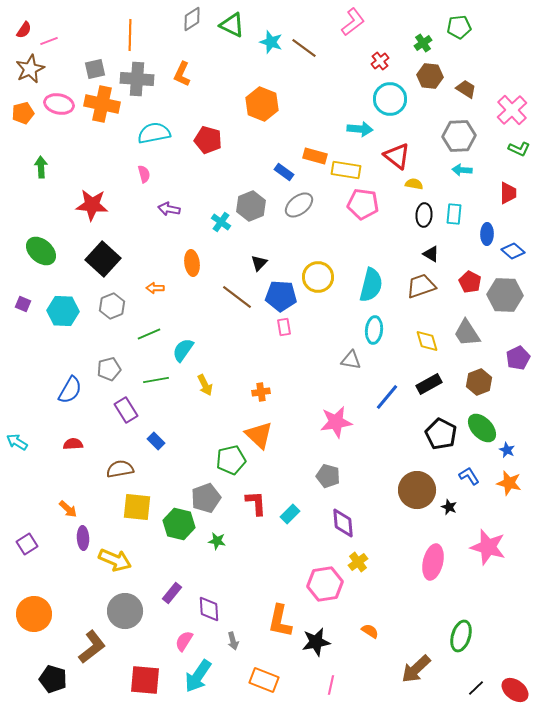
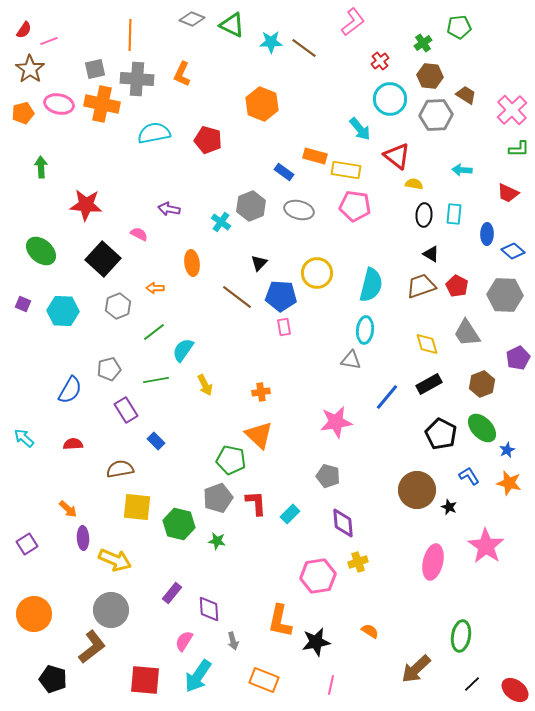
gray diamond at (192, 19): rotated 55 degrees clockwise
cyan star at (271, 42): rotated 20 degrees counterclockwise
brown star at (30, 69): rotated 12 degrees counterclockwise
brown trapezoid at (466, 89): moved 6 px down
cyan arrow at (360, 129): rotated 45 degrees clockwise
gray hexagon at (459, 136): moved 23 px left, 21 px up
green L-shape at (519, 149): rotated 25 degrees counterclockwise
pink semicircle at (144, 174): moved 5 px left, 60 px down; rotated 48 degrees counterclockwise
red trapezoid at (508, 193): rotated 115 degrees clockwise
pink pentagon at (363, 204): moved 8 px left, 2 px down
red star at (92, 205): moved 6 px left
gray ellipse at (299, 205): moved 5 px down; rotated 52 degrees clockwise
yellow circle at (318, 277): moved 1 px left, 4 px up
red pentagon at (470, 282): moved 13 px left, 4 px down
gray hexagon at (112, 306): moved 6 px right
cyan ellipse at (374, 330): moved 9 px left
green line at (149, 334): moved 5 px right, 2 px up; rotated 15 degrees counterclockwise
yellow diamond at (427, 341): moved 3 px down
brown hexagon at (479, 382): moved 3 px right, 2 px down
cyan arrow at (17, 442): moved 7 px right, 4 px up; rotated 10 degrees clockwise
blue star at (507, 450): rotated 21 degrees clockwise
green pentagon at (231, 460): rotated 24 degrees clockwise
gray pentagon at (206, 498): moved 12 px right
pink star at (488, 547): moved 2 px left, 1 px up; rotated 18 degrees clockwise
yellow cross at (358, 562): rotated 18 degrees clockwise
pink hexagon at (325, 584): moved 7 px left, 8 px up
gray circle at (125, 611): moved 14 px left, 1 px up
green ellipse at (461, 636): rotated 8 degrees counterclockwise
black line at (476, 688): moved 4 px left, 4 px up
